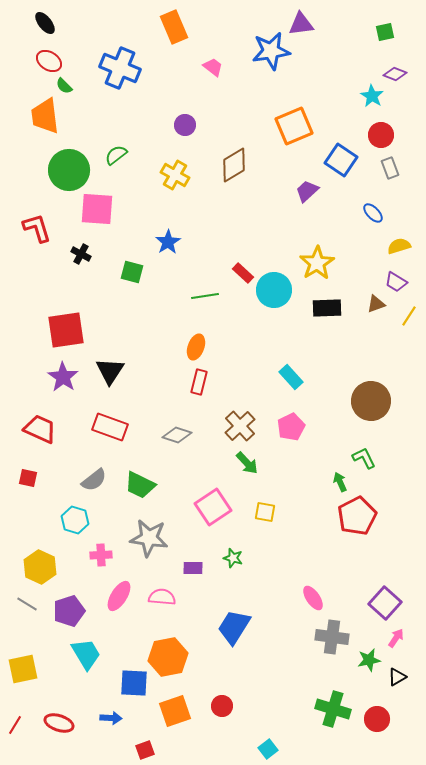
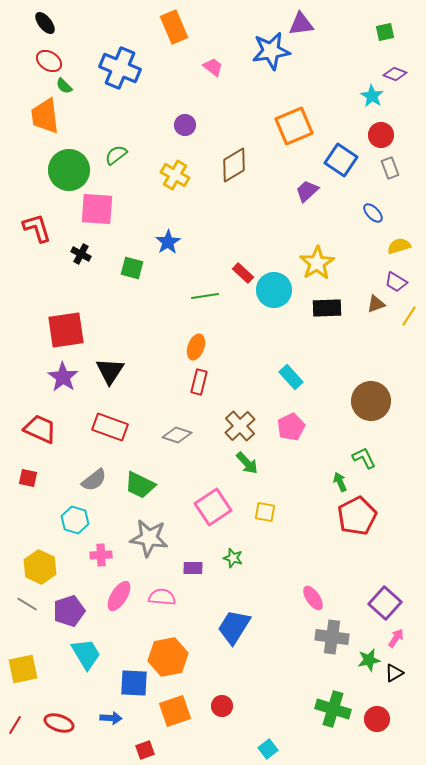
green square at (132, 272): moved 4 px up
black triangle at (397, 677): moved 3 px left, 4 px up
